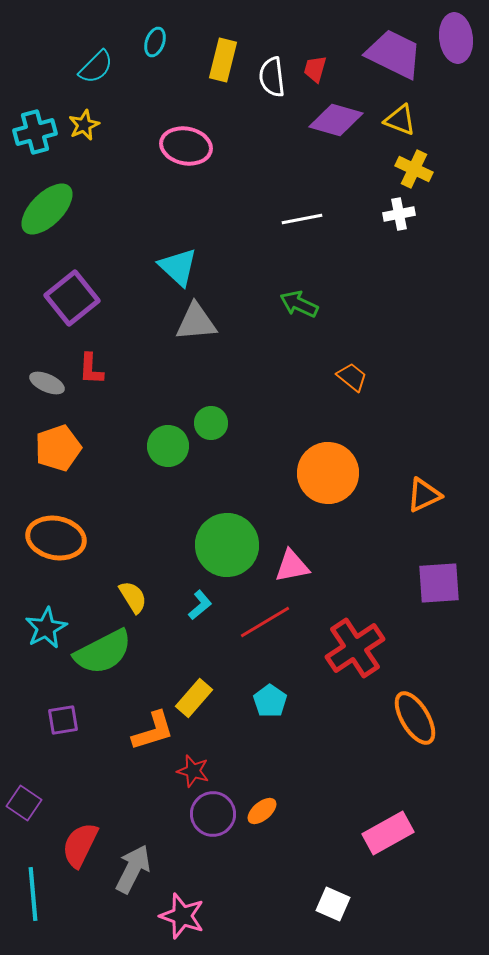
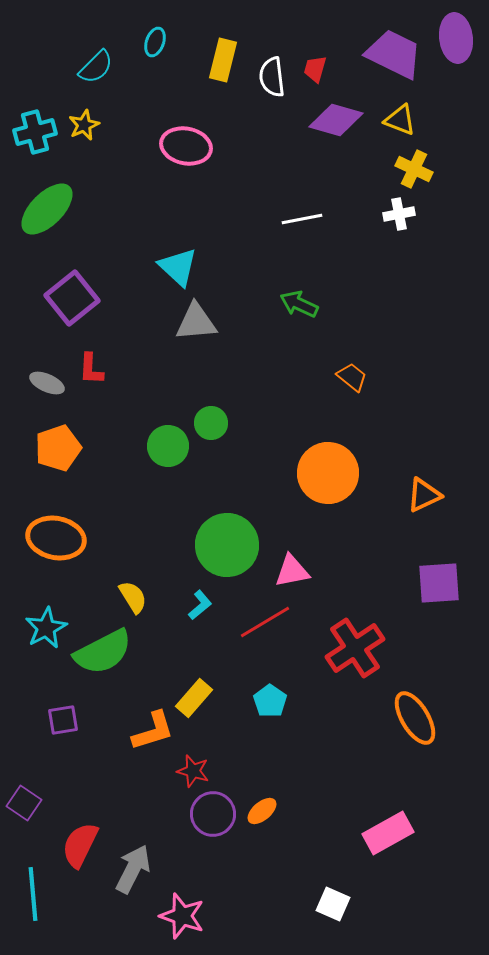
pink triangle at (292, 566): moved 5 px down
